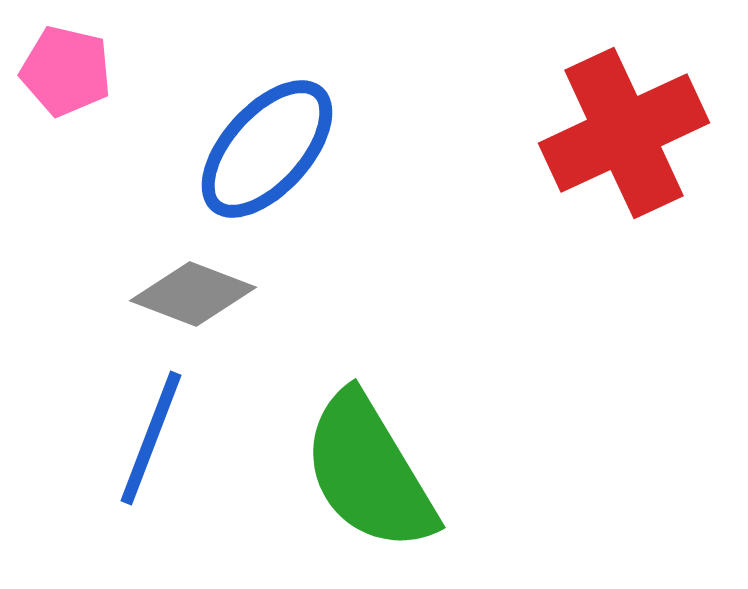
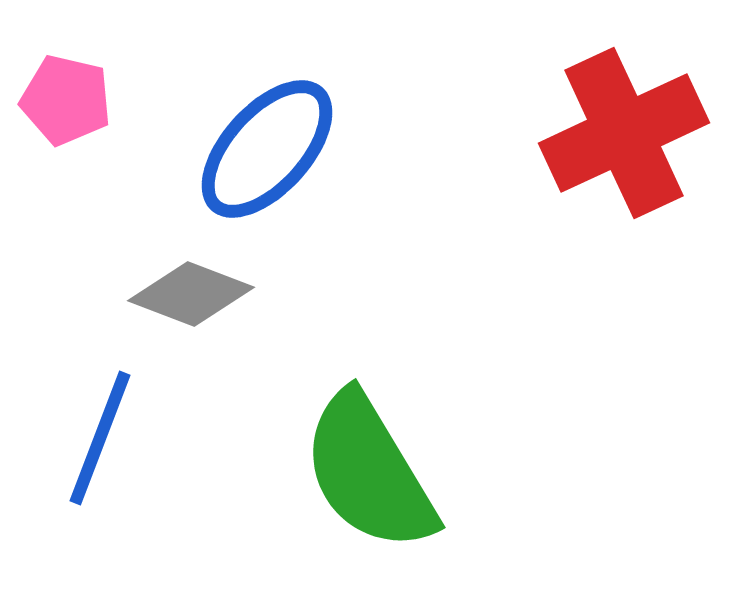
pink pentagon: moved 29 px down
gray diamond: moved 2 px left
blue line: moved 51 px left
